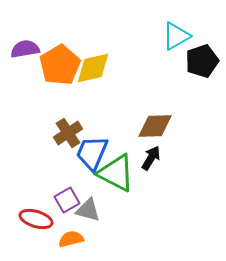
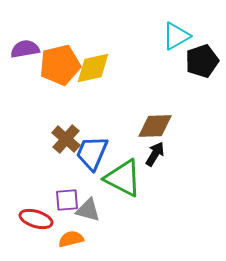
orange pentagon: rotated 18 degrees clockwise
brown cross: moved 2 px left, 6 px down; rotated 16 degrees counterclockwise
black arrow: moved 4 px right, 4 px up
green triangle: moved 7 px right, 5 px down
purple square: rotated 25 degrees clockwise
